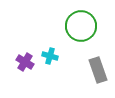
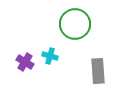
green circle: moved 6 px left, 2 px up
gray rectangle: moved 1 px down; rotated 15 degrees clockwise
